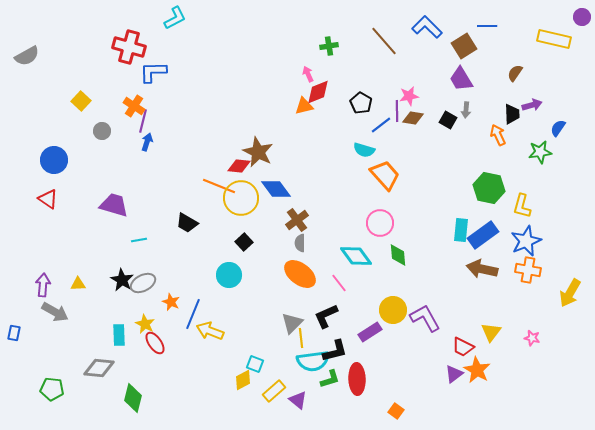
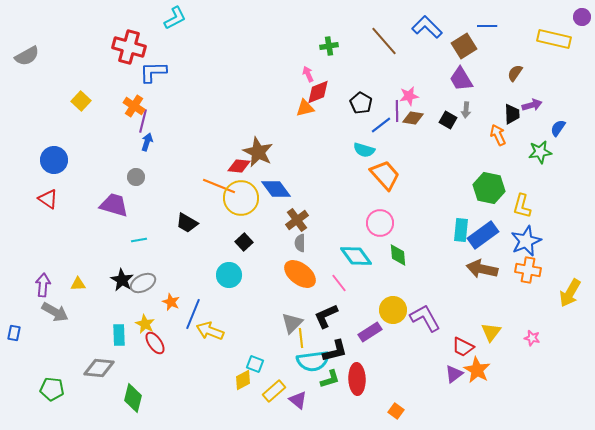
orange triangle at (304, 106): moved 1 px right, 2 px down
gray circle at (102, 131): moved 34 px right, 46 px down
